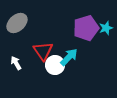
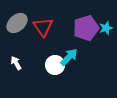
red triangle: moved 24 px up
